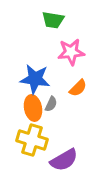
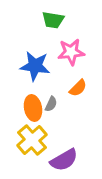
blue star: moved 13 px up
yellow cross: rotated 32 degrees clockwise
